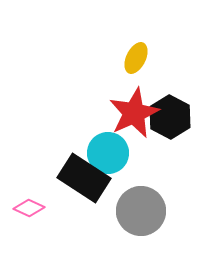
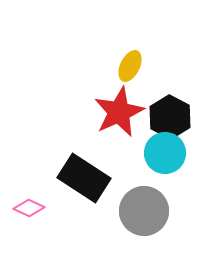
yellow ellipse: moved 6 px left, 8 px down
red star: moved 15 px left, 1 px up
cyan circle: moved 57 px right
gray circle: moved 3 px right
